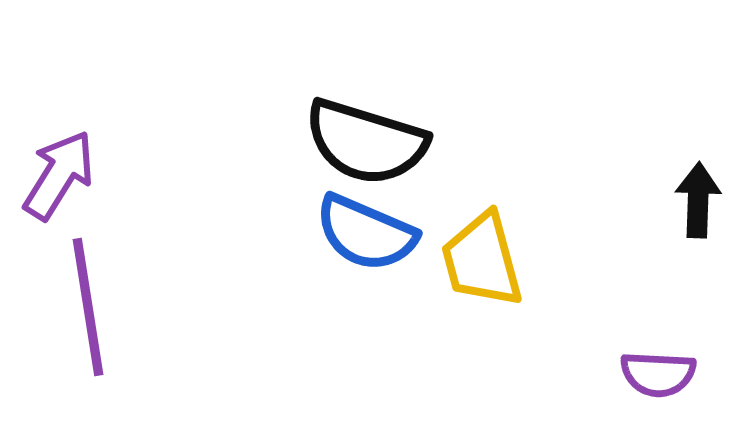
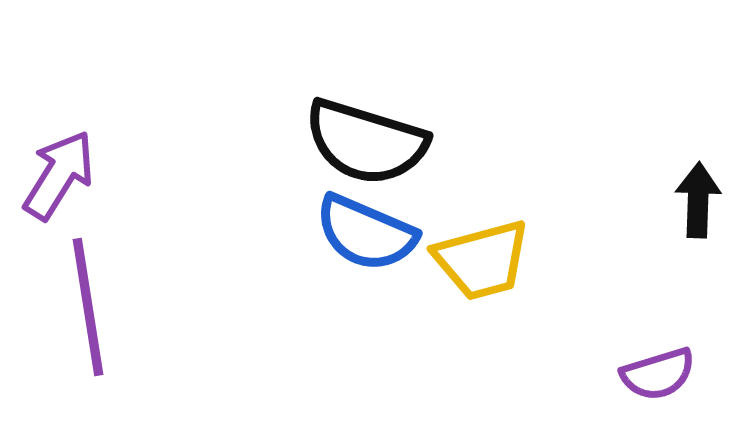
yellow trapezoid: rotated 90 degrees counterclockwise
purple semicircle: rotated 20 degrees counterclockwise
